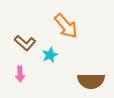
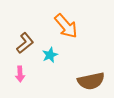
brown L-shape: rotated 80 degrees counterclockwise
brown semicircle: rotated 12 degrees counterclockwise
